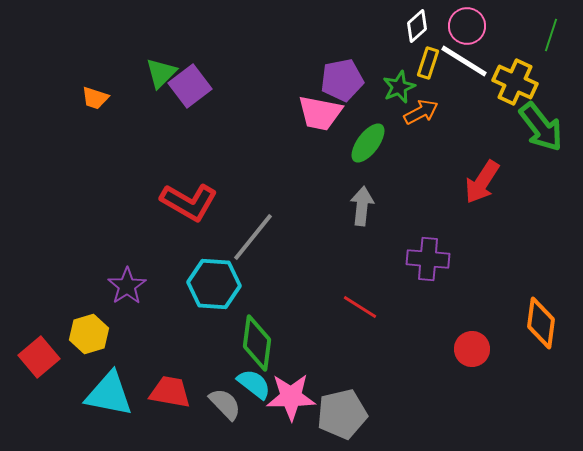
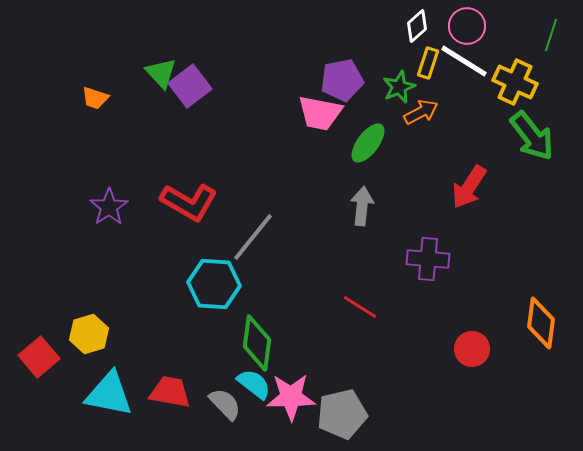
green triangle: rotated 28 degrees counterclockwise
green arrow: moved 9 px left, 9 px down
red arrow: moved 13 px left, 5 px down
purple star: moved 18 px left, 79 px up
